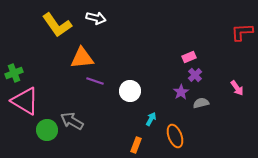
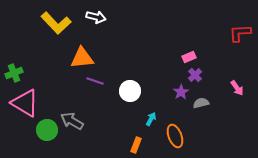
white arrow: moved 1 px up
yellow L-shape: moved 1 px left, 2 px up; rotated 8 degrees counterclockwise
red L-shape: moved 2 px left, 1 px down
pink triangle: moved 2 px down
